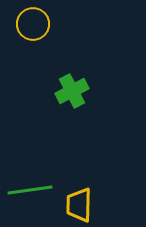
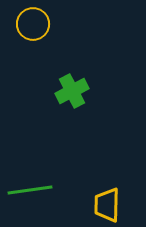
yellow trapezoid: moved 28 px right
